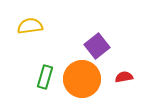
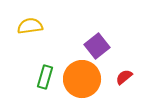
red semicircle: rotated 30 degrees counterclockwise
